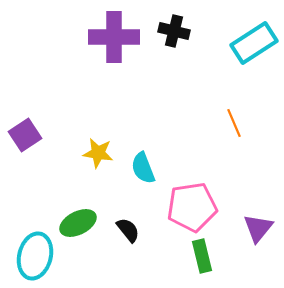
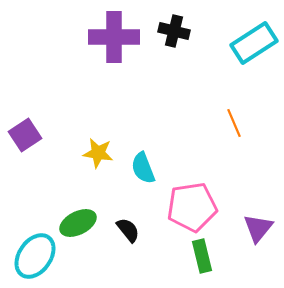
cyan ellipse: rotated 21 degrees clockwise
